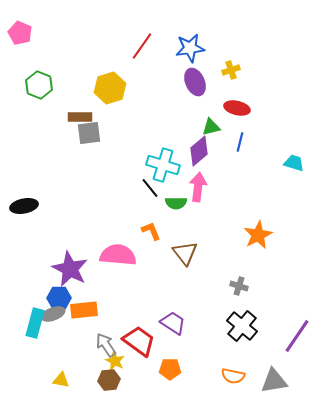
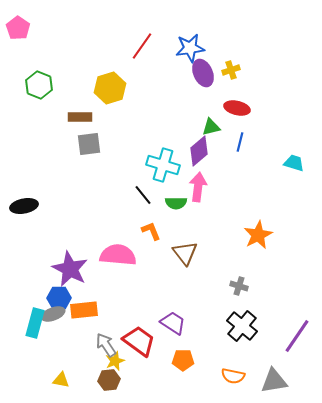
pink pentagon: moved 2 px left, 5 px up; rotated 10 degrees clockwise
purple ellipse: moved 8 px right, 9 px up
gray square: moved 11 px down
black line: moved 7 px left, 7 px down
yellow star: rotated 24 degrees clockwise
orange pentagon: moved 13 px right, 9 px up
